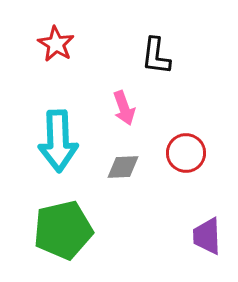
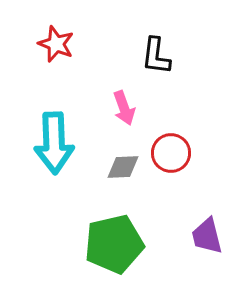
red star: rotated 9 degrees counterclockwise
cyan arrow: moved 4 px left, 2 px down
red circle: moved 15 px left
green pentagon: moved 51 px right, 14 px down
purple trapezoid: rotated 12 degrees counterclockwise
